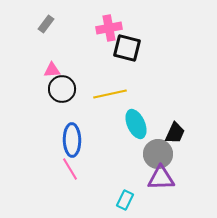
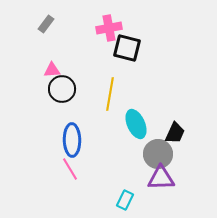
yellow line: rotated 68 degrees counterclockwise
